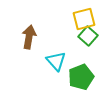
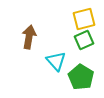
green square: moved 4 px left, 4 px down; rotated 24 degrees clockwise
green pentagon: rotated 20 degrees counterclockwise
